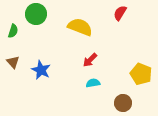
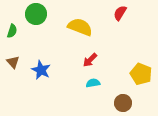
green semicircle: moved 1 px left
